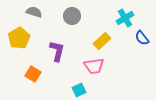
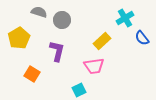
gray semicircle: moved 5 px right
gray circle: moved 10 px left, 4 px down
orange square: moved 1 px left
